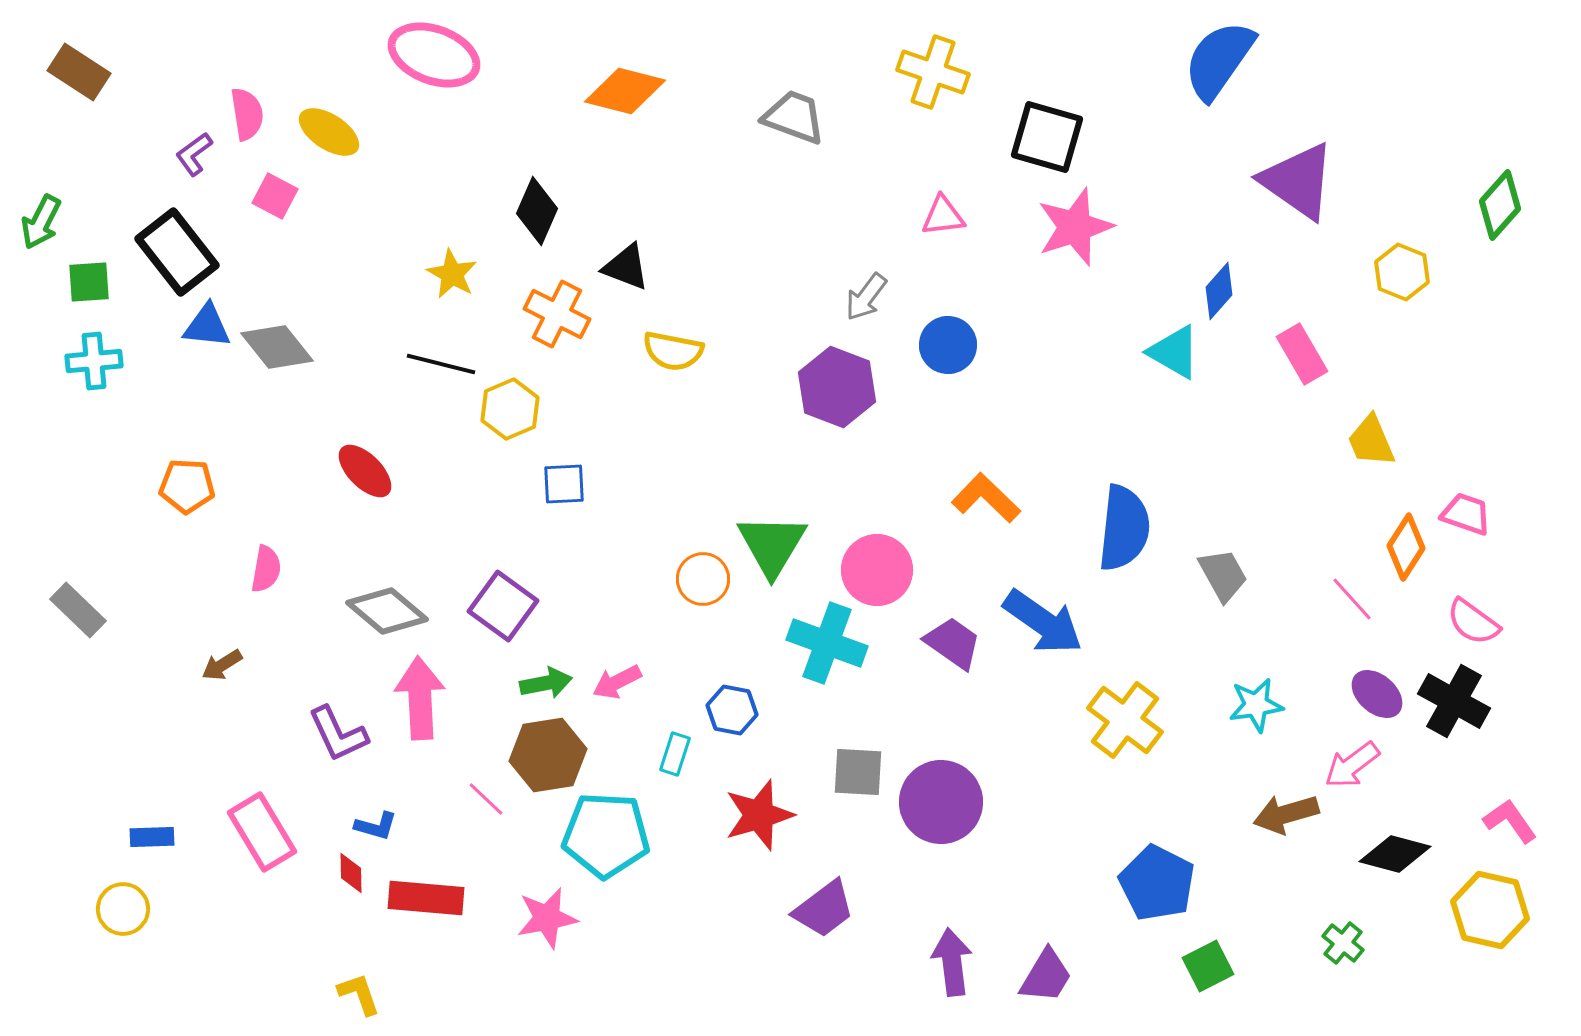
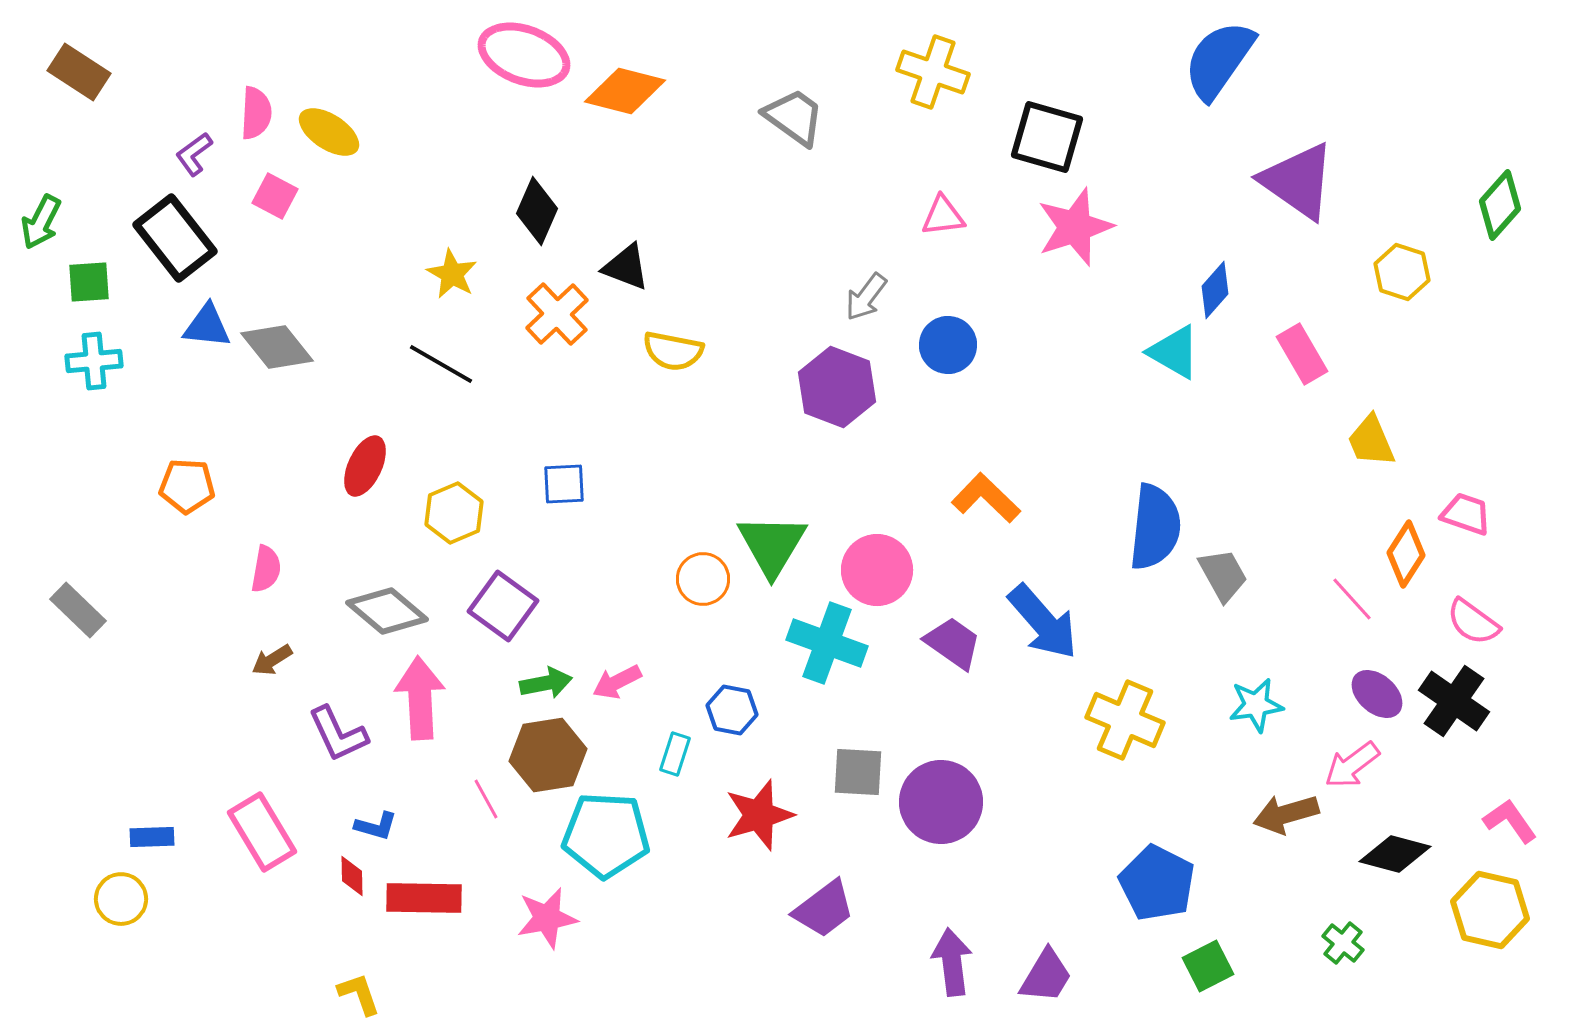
pink ellipse at (434, 55): moved 90 px right
pink semicircle at (247, 114): moved 9 px right, 1 px up; rotated 12 degrees clockwise
gray trapezoid at (794, 117): rotated 16 degrees clockwise
black rectangle at (177, 252): moved 2 px left, 14 px up
yellow hexagon at (1402, 272): rotated 4 degrees counterclockwise
blue diamond at (1219, 291): moved 4 px left, 1 px up
orange cross at (557, 314): rotated 20 degrees clockwise
black line at (441, 364): rotated 16 degrees clockwise
yellow hexagon at (510, 409): moved 56 px left, 104 px down
red ellipse at (365, 471): moved 5 px up; rotated 70 degrees clockwise
blue semicircle at (1124, 528): moved 31 px right, 1 px up
orange diamond at (1406, 547): moved 7 px down
blue arrow at (1043, 622): rotated 14 degrees clockwise
brown arrow at (222, 665): moved 50 px right, 5 px up
black cross at (1454, 701): rotated 6 degrees clockwise
yellow cross at (1125, 720): rotated 14 degrees counterclockwise
pink line at (486, 799): rotated 18 degrees clockwise
red diamond at (351, 873): moved 1 px right, 3 px down
red rectangle at (426, 898): moved 2 px left; rotated 4 degrees counterclockwise
yellow circle at (123, 909): moved 2 px left, 10 px up
